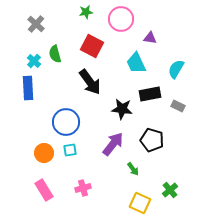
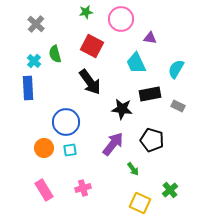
orange circle: moved 5 px up
